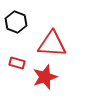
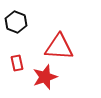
red triangle: moved 7 px right, 3 px down
red rectangle: rotated 63 degrees clockwise
